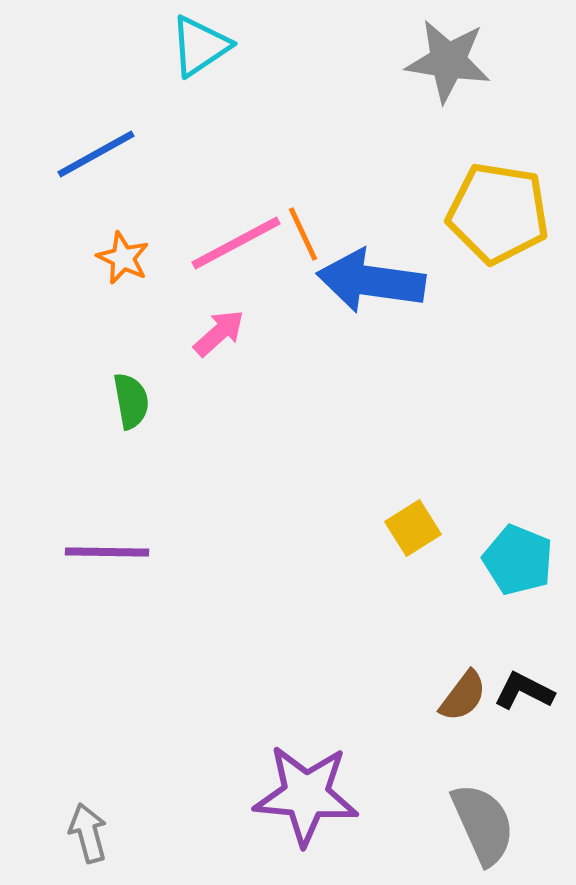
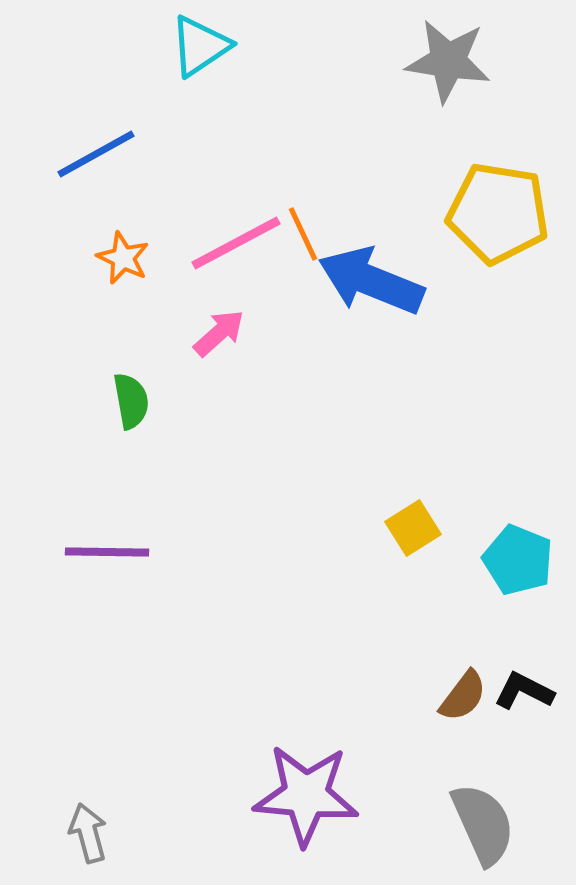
blue arrow: rotated 14 degrees clockwise
